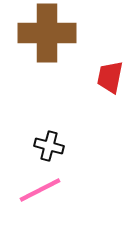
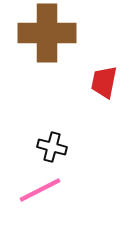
red trapezoid: moved 6 px left, 5 px down
black cross: moved 3 px right, 1 px down
